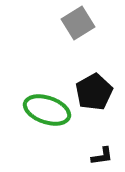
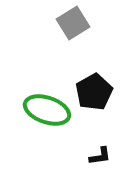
gray square: moved 5 px left
black L-shape: moved 2 px left
